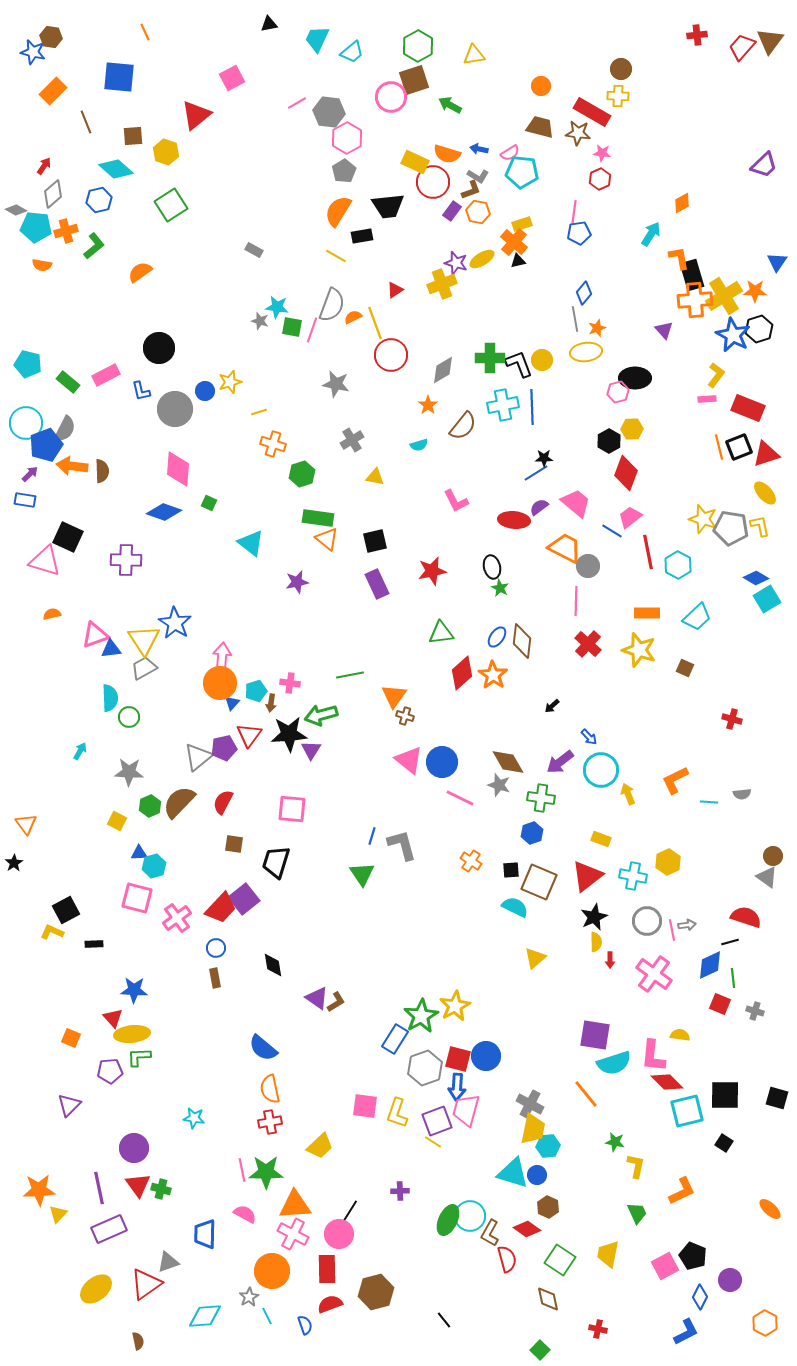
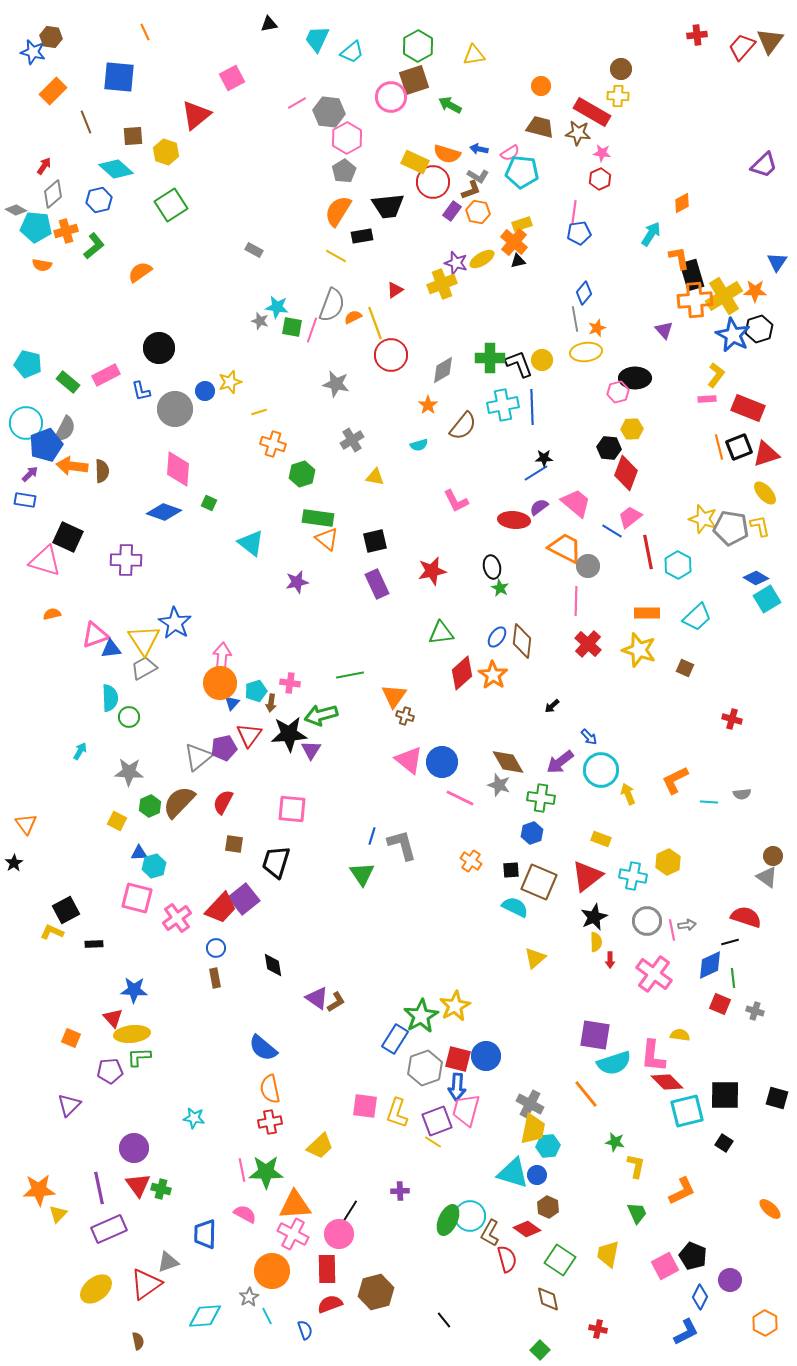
black hexagon at (609, 441): moved 7 px down; rotated 25 degrees counterclockwise
blue semicircle at (305, 1325): moved 5 px down
